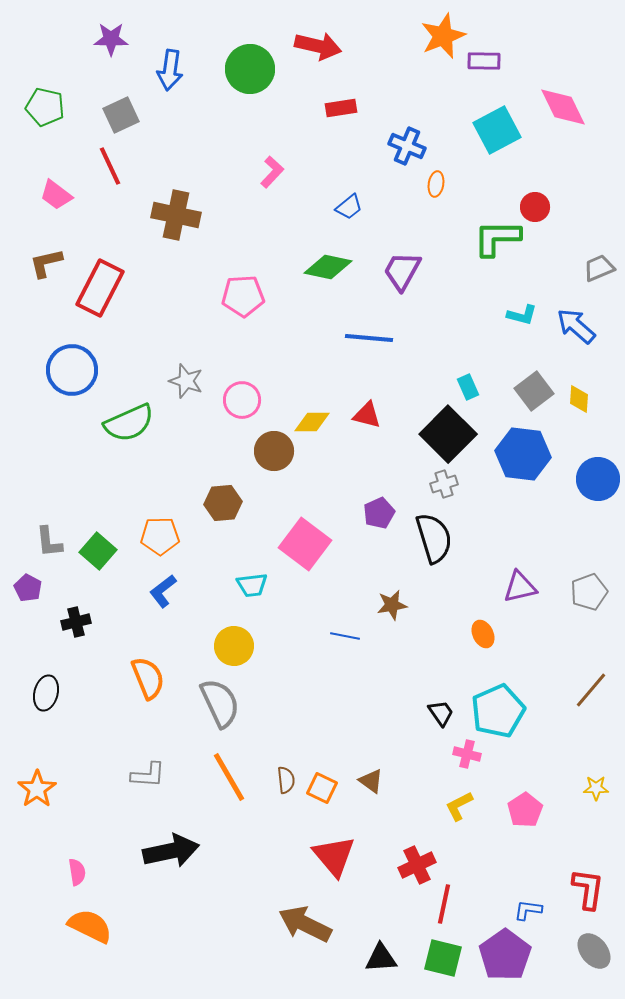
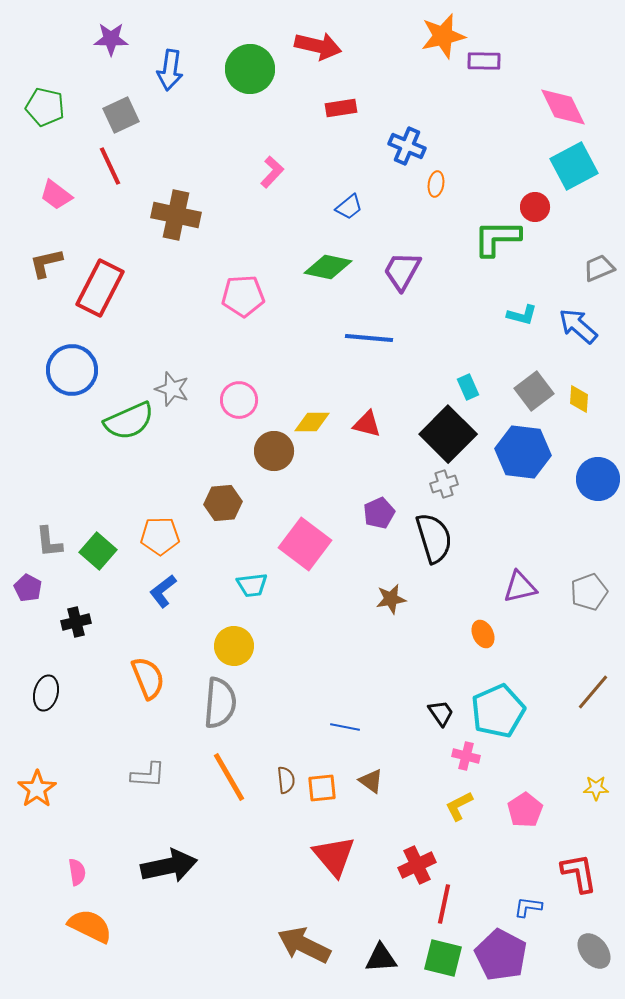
orange star at (443, 36): rotated 9 degrees clockwise
cyan square at (497, 130): moved 77 px right, 36 px down
blue arrow at (576, 326): moved 2 px right
gray star at (186, 381): moved 14 px left, 8 px down
pink circle at (242, 400): moved 3 px left
red triangle at (367, 415): moved 9 px down
green semicircle at (129, 423): moved 2 px up
blue hexagon at (523, 454): moved 2 px up
brown star at (392, 605): moved 1 px left, 6 px up
blue line at (345, 636): moved 91 px down
brown line at (591, 690): moved 2 px right, 2 px down
gray semicircle at (220, 703): rotated 30 degrees clockwise
pink cross at (467, 754): moved 1 px left, 2 px down
orange square at (322, 788): rotated 32 degrees counterclockwise
black arrow at (171, 851): moved 2 px left, 15 px down
red L-shape at (588, 889): moved 9 px left, 16 px up; rotated 18 degrees counterclockwise
blue L-shape at (528, 910): moved 3 px up
brown arrow at (305, 924): moved 1 px left, 21 px down
purple pentagon at (505, 955): moved 4 px left; rotated 9 degrees counterclockwise
